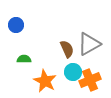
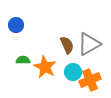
brown semicircle: moved 4 px up
green semicircle: moved 1 px left, 1 px down
orange star: moved 14 px up
